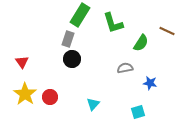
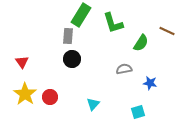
green rectangle: moved 1 px right
gray rectangle: moved 3 px up; rotated 14 degrees counterclockwise
gray semicircle: moved 1 px left, 1 px down
